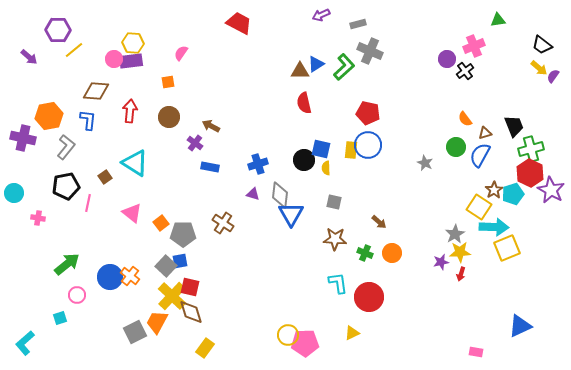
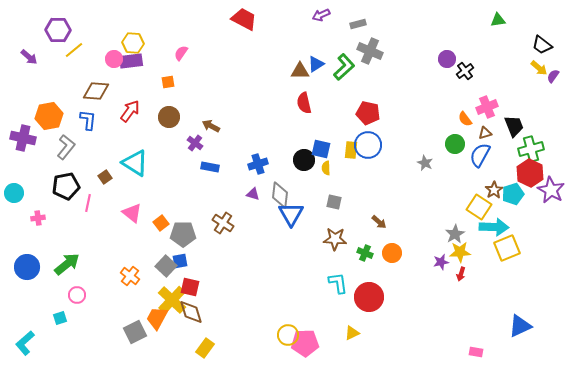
red trapezoid at (239, 23): moved 5 px right, 4 px up
pink cross at (474, 46): moved 13 px right, 61 px down
red arrow at (130, 111): rotated 30 degrees clockwise
green circle at (456, 147): moved 1 px left, 3 px up
pink cross at (38, 218): rotated 16 degrees counterclockwise
blue circle at (110, 277): moved 83 px left, 10 px up
yellow cross at (172, 296): moved 4 px down
orange trapezoid at (157, 322): moved 4 px up
